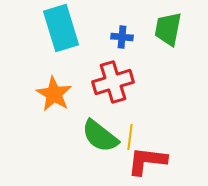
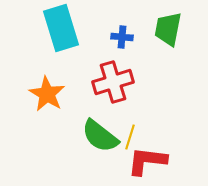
orange star: moved 7 px left
yellow line: rotated 10 degrees clockwise
